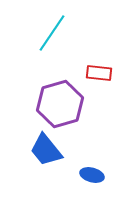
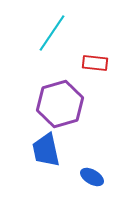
red rectangle: moved 4 px left, 10 px up
blue trapezoid: rotated 27 degrees clockwise
blue ellipse: moved 2 px down; rotated 15 degrees clockwise
